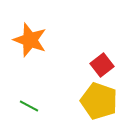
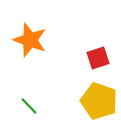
red square: moved 4 px left, 7 px up; rotated 20 degrees clockwise
green line: rotated 18 degrees clockwise
